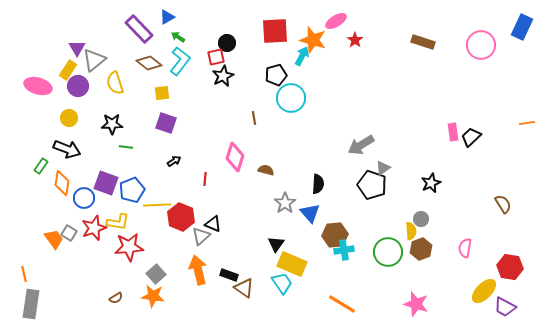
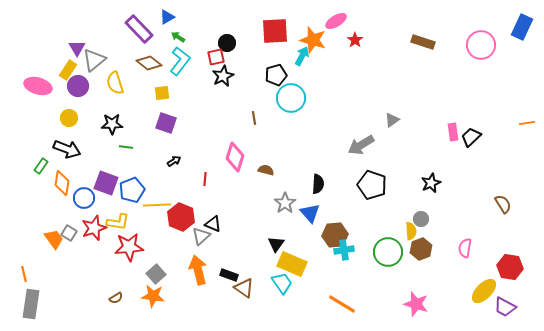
gray triangle at (383, 168): moved 9 px right, 48 px up
